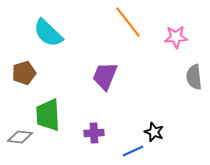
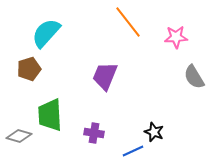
cyan semicircle: moved 2 px left; rotated 88 degrees clockwise
brown pentagon: moved 5 px right, 4 px up
gray semicircle: rotated 25 degrees counterclockwise
green trapezoid: moved 2 px right
purple cross: rotated 12 degrees clockwise
gray diamond: moved 1 px left, 1 px up; rotated 10 degrees clockwise
